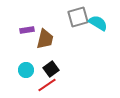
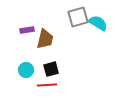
black square: rotated 21 degrees clockwise
red line: rotated 30 degrees clockwise
